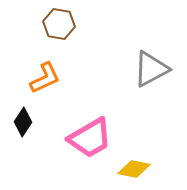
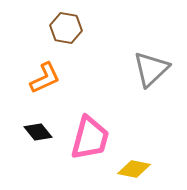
brown hexagon: moved 7 px right, 4 px down
gray triangle: rotated 15 degrees counterclockwise
black diamond: moved 15 px right, 10 px down; rotated 72 degrees counterclockwise
pink trapezoid: rotated 45 degrees counterclockwise
